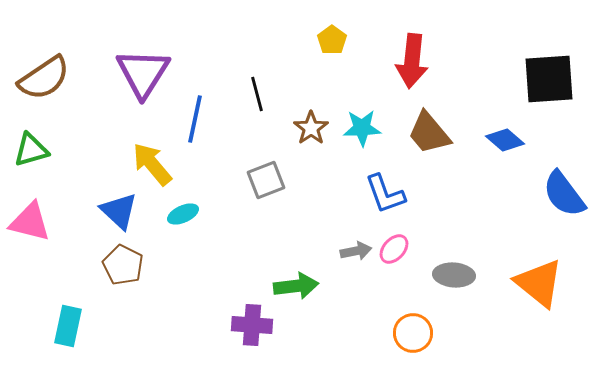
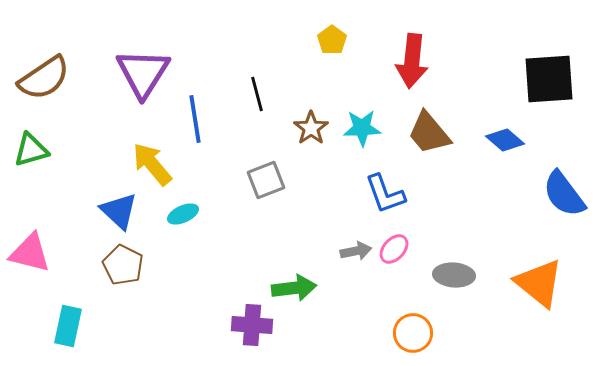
blue line: rotated 21 degrees counterclockwise
pink triangle: moved 31 px down
green arrow: moved 2 px left, 2 px down
